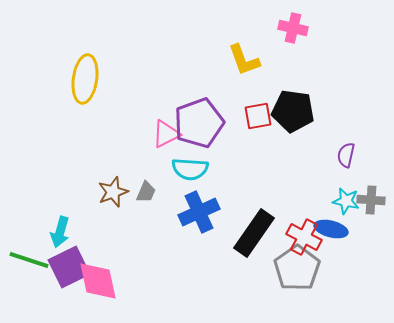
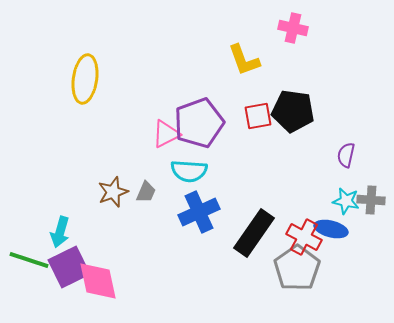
cyan semicircle: moved 1 px left, 2 px down
